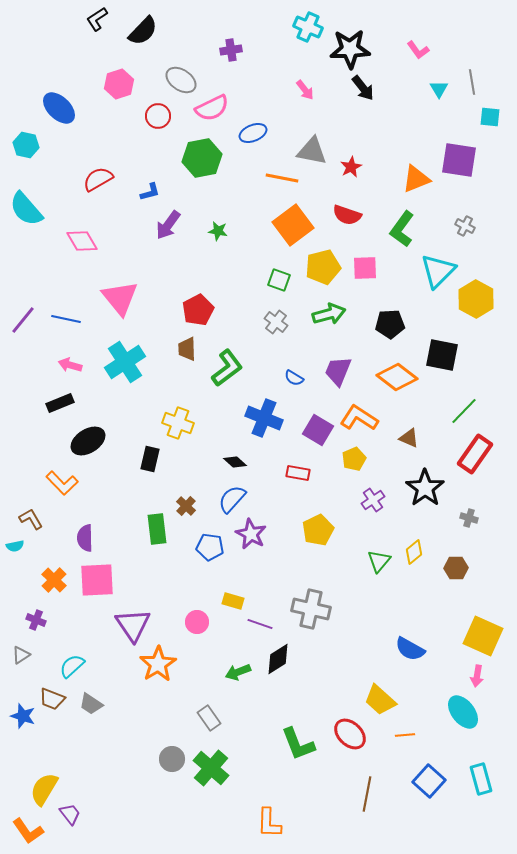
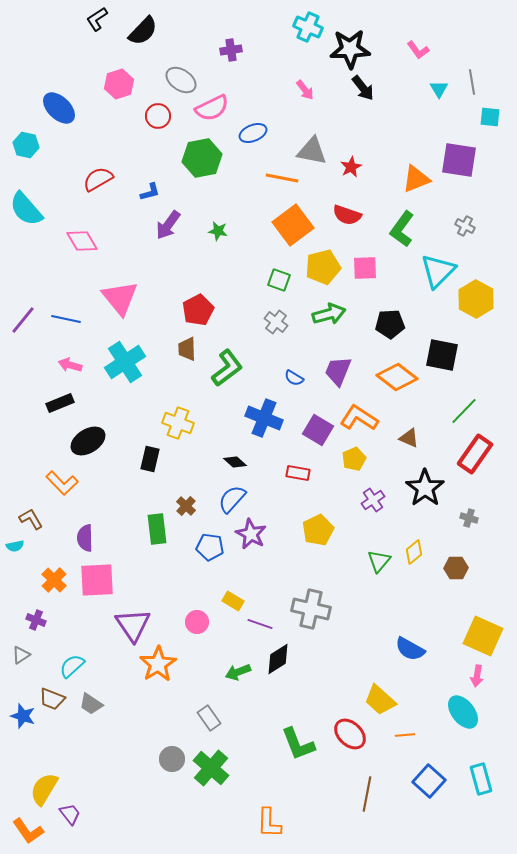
yellow rectangle at (233, 601): rotated 15 degrees clockwise
